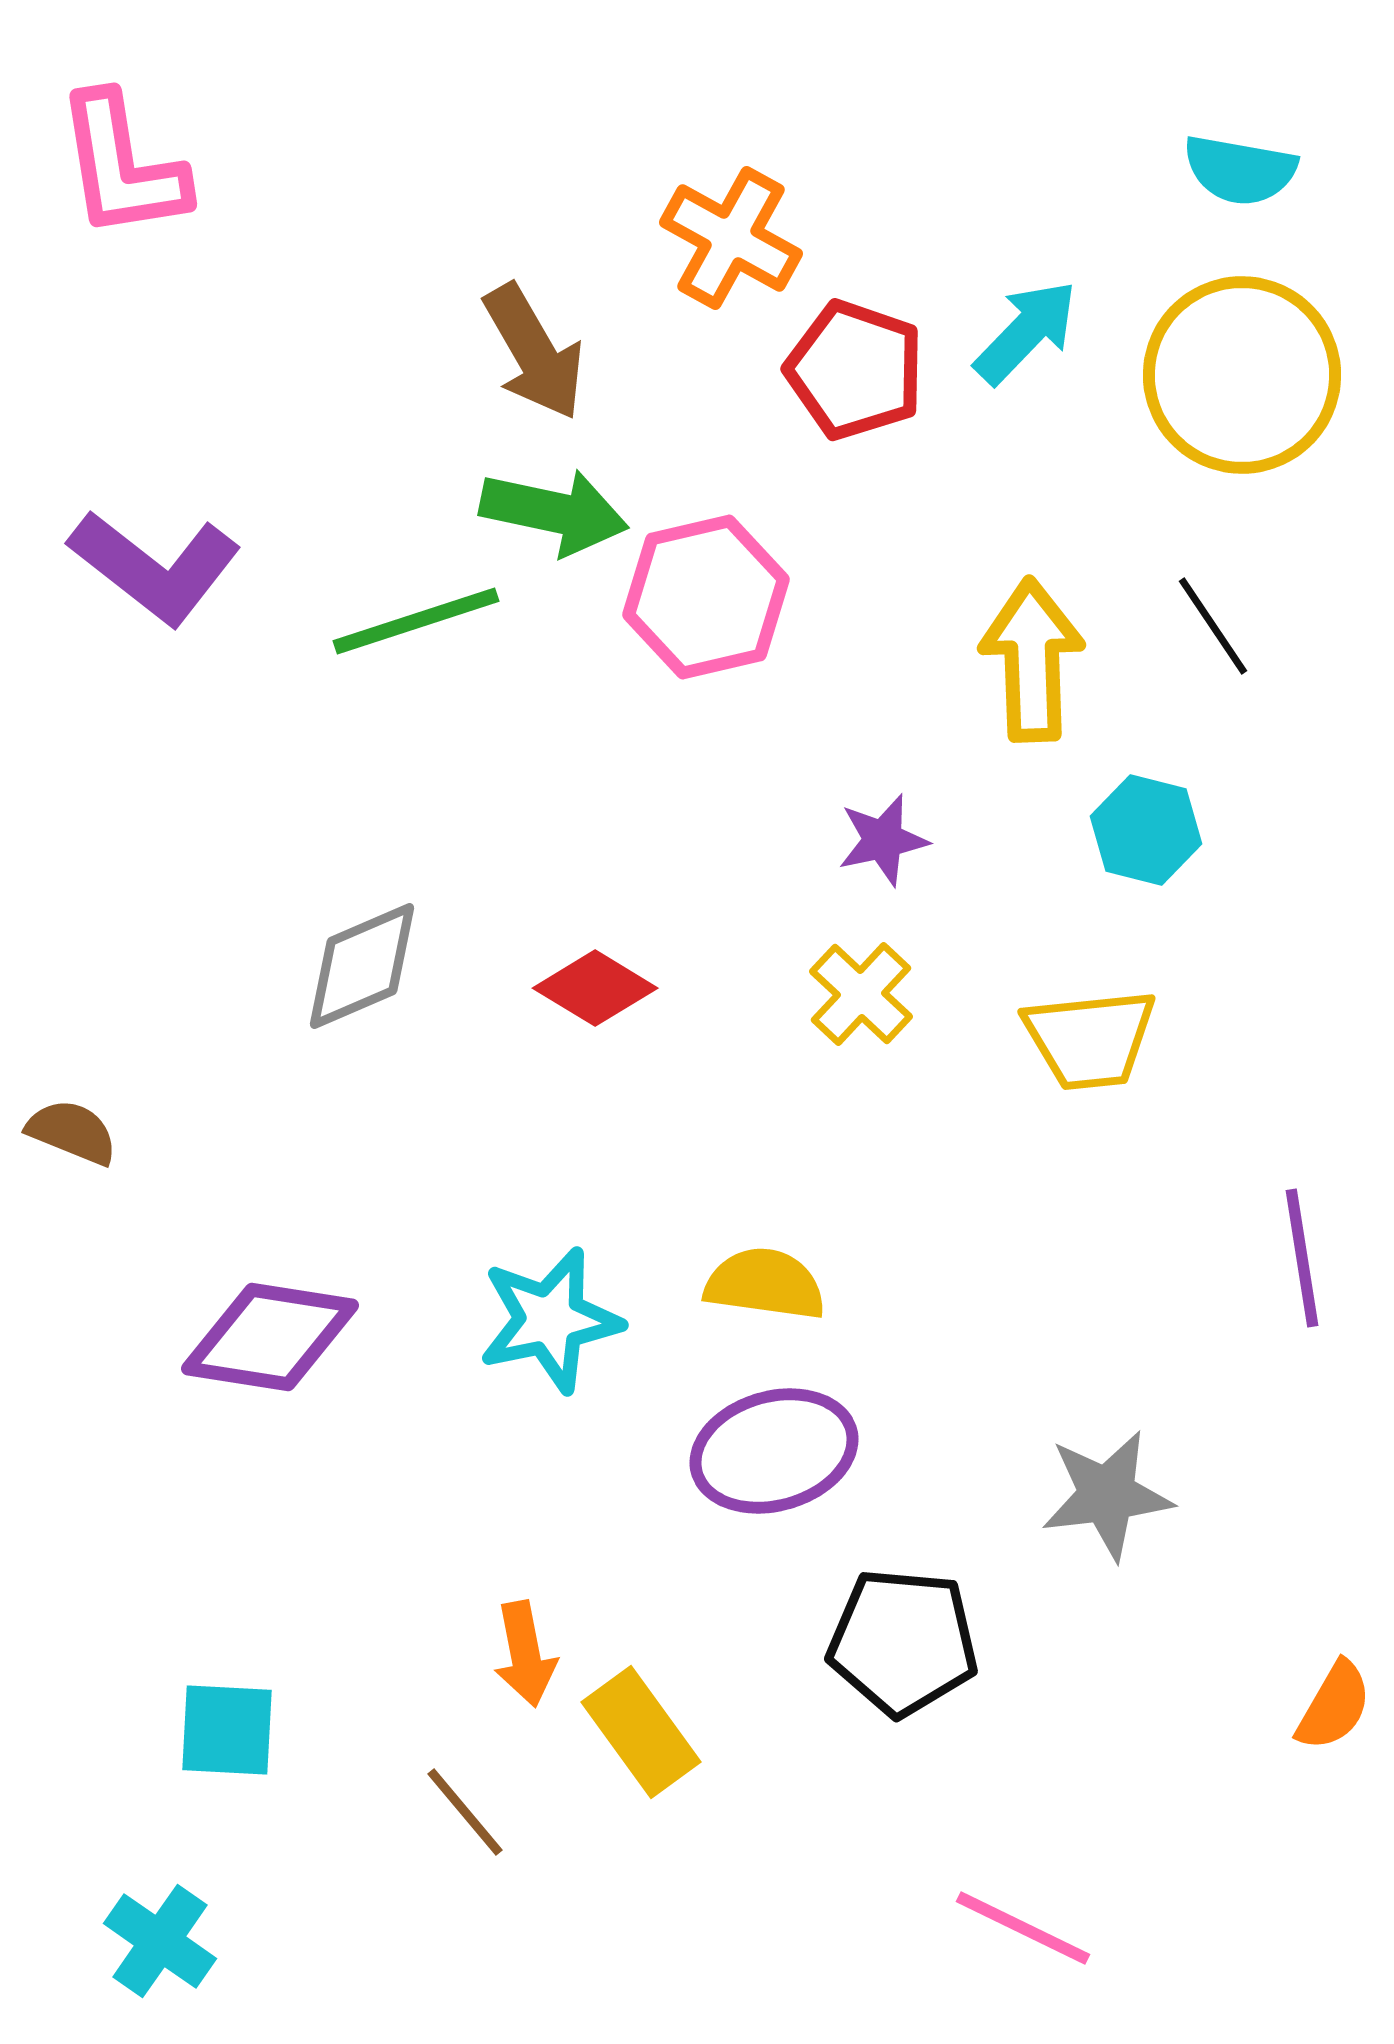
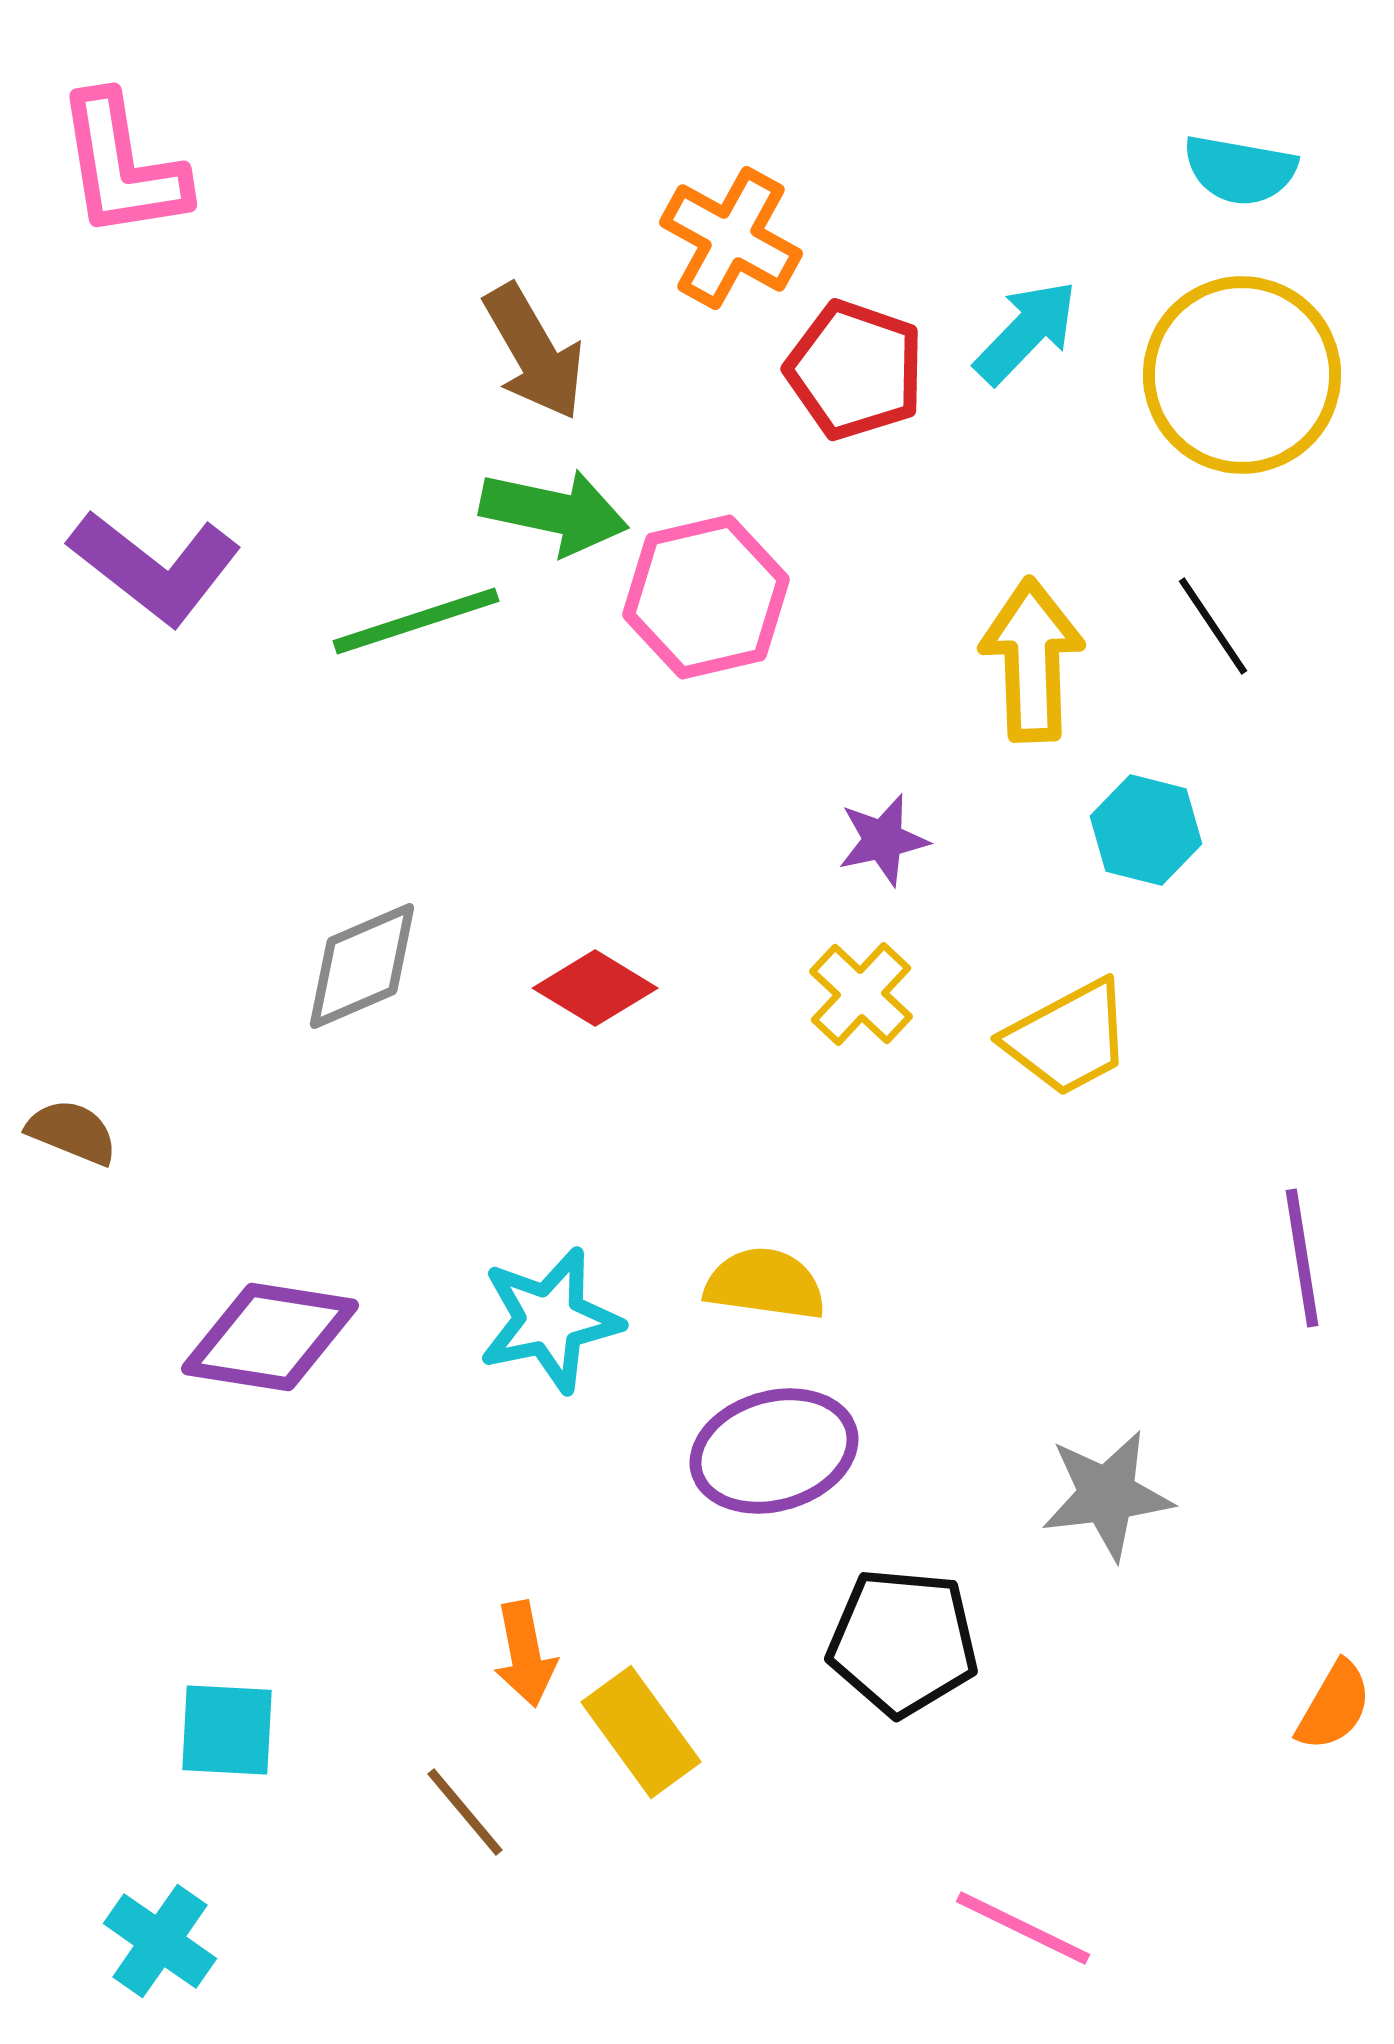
yellow trapezoid: moved 22 px left, 1 px up; rotated 22 degrees counterclockwise
